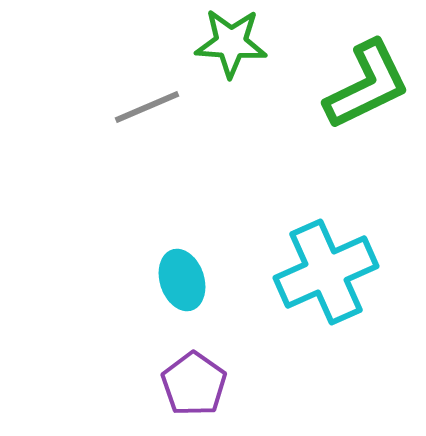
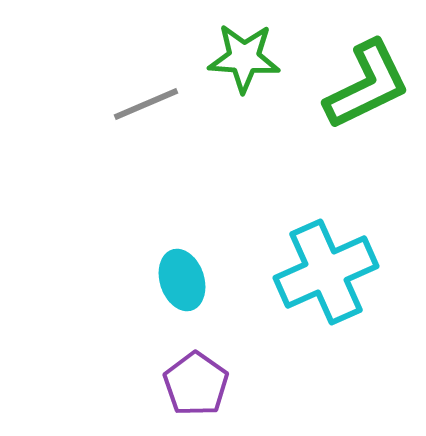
green star: moved 13 px right, 15 px down
gray line: moved 1 px left, 3 px up
purple pentagon: moved 2 px right
